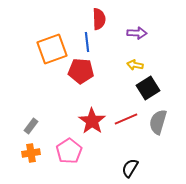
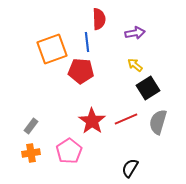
purple arrow: moved 2 px left; rotated 12 degrees counterclockwise
yellow arrow: rotated 28 degrees clockwise
